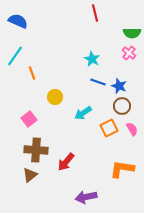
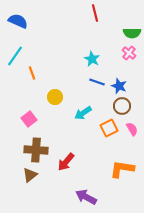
blue line: moved 1 px left
purple arrow: rotated 40 degrees clockwise
